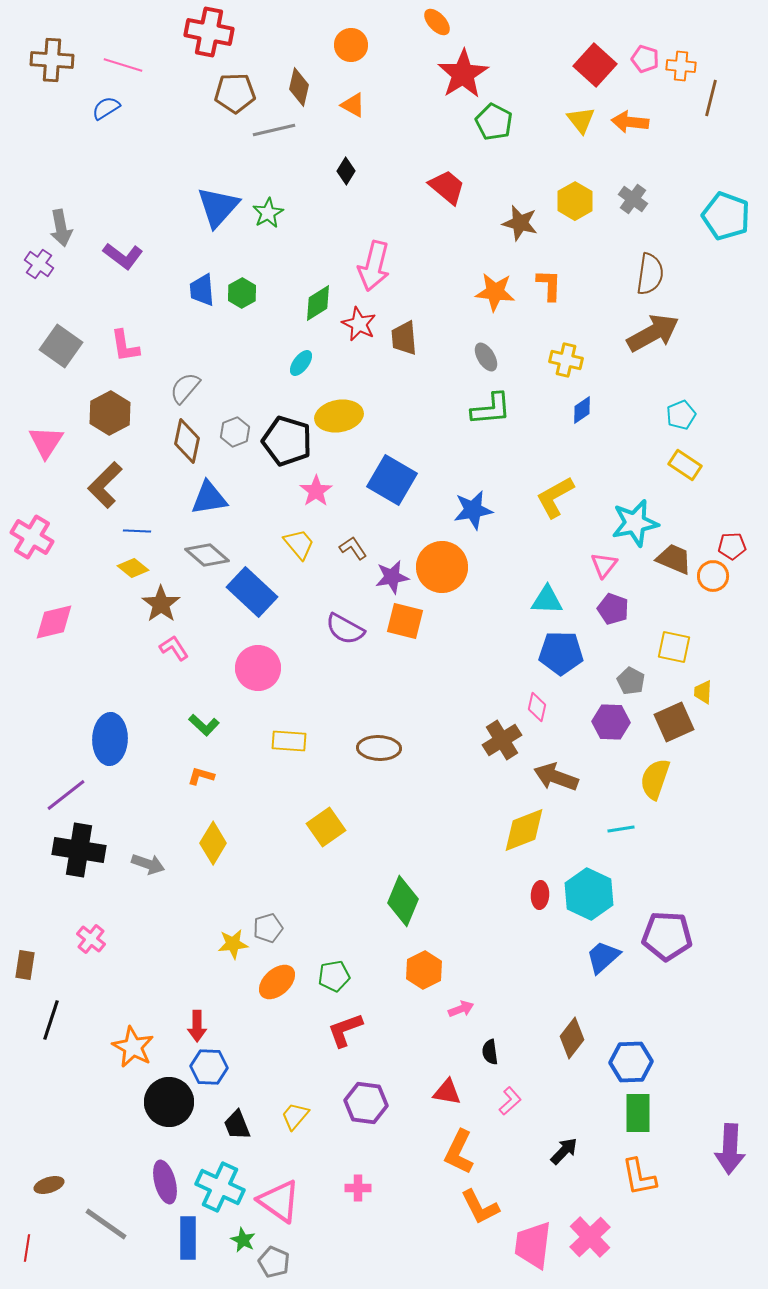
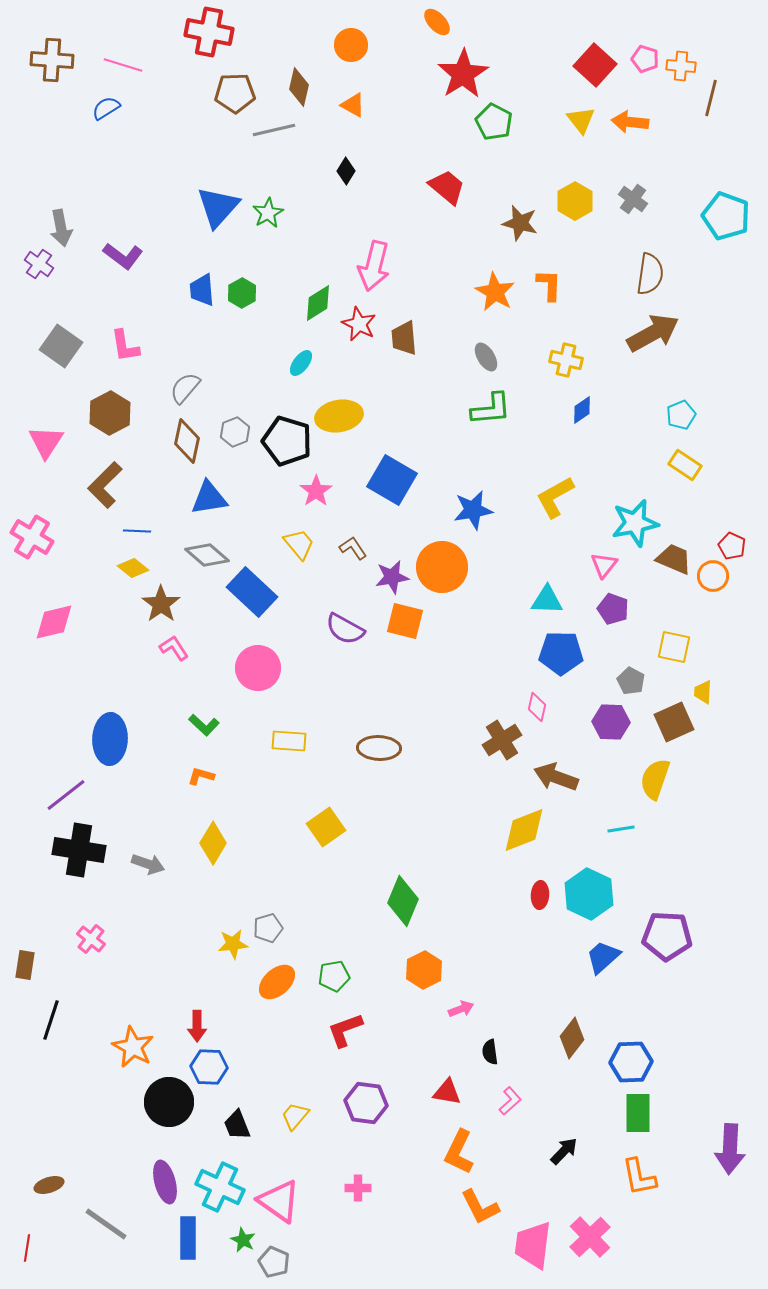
orange star at (495, 292): rotated 24 degrees clockwise
red pentagon at (732, 546): rotated 28 degrees clockwise
